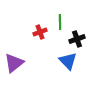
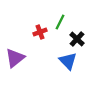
green line: rotated 28 degrees clockwise
black cross: rotated 28 degrees counterclockwise
purple triangle: moved 1 px right, 5 px up
